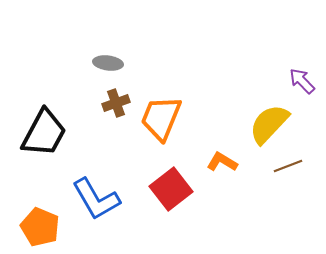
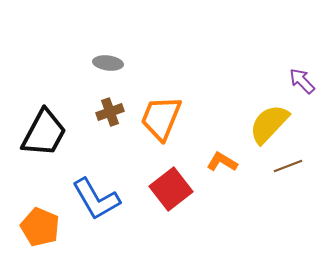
brown cross: moved 6 px left, 9 px down
